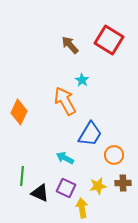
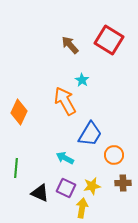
green line: moved 6 px left, 8 px up
yellow star: moved 6 px left
yellow arrow: rotated 18 degrees clockwise
